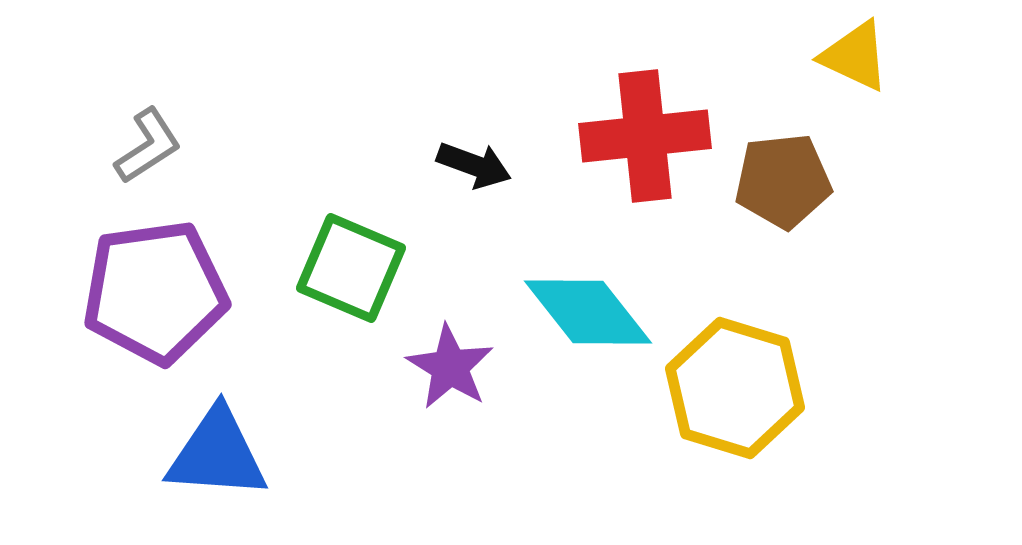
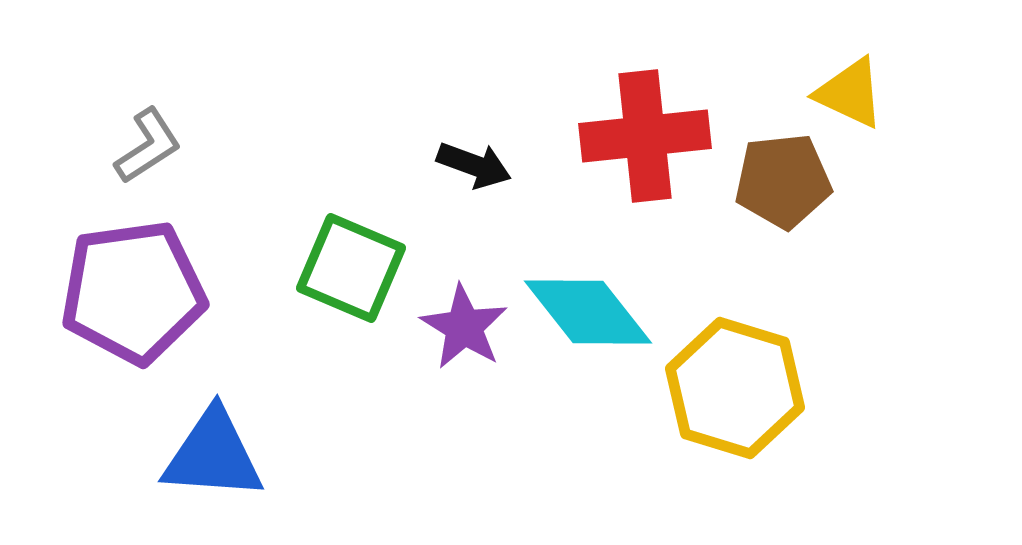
yellow triangle: moved 5 px left, 37 px down
purple pentagon: moved 22 px left
purple star: moved 14 px right, 40 px up
blue triangle: moved 4 px left, 1 px down
